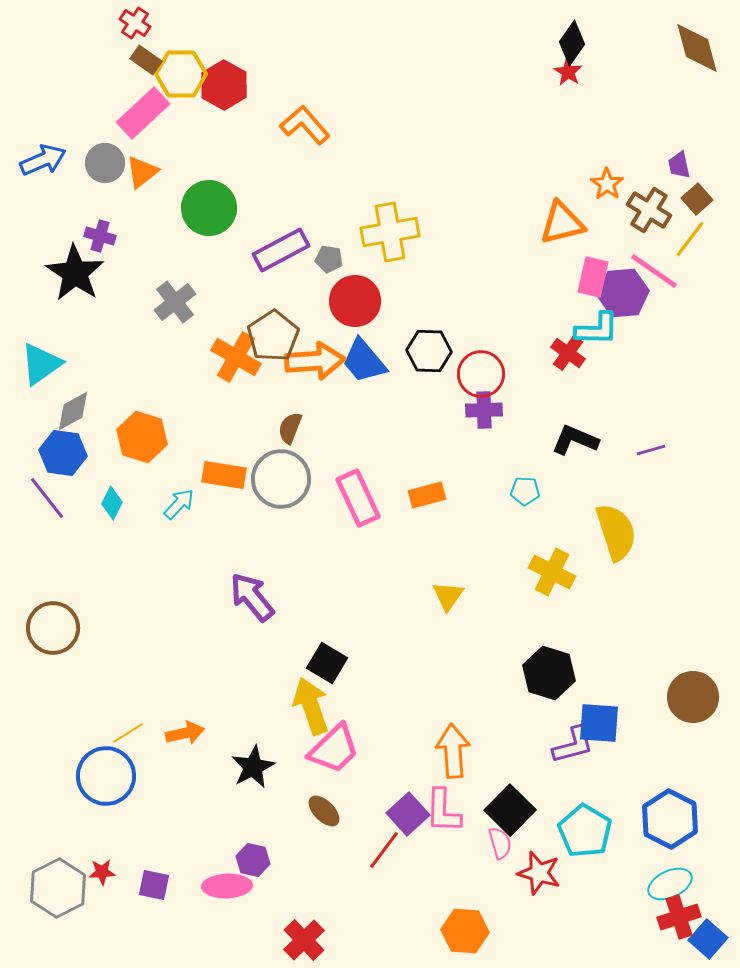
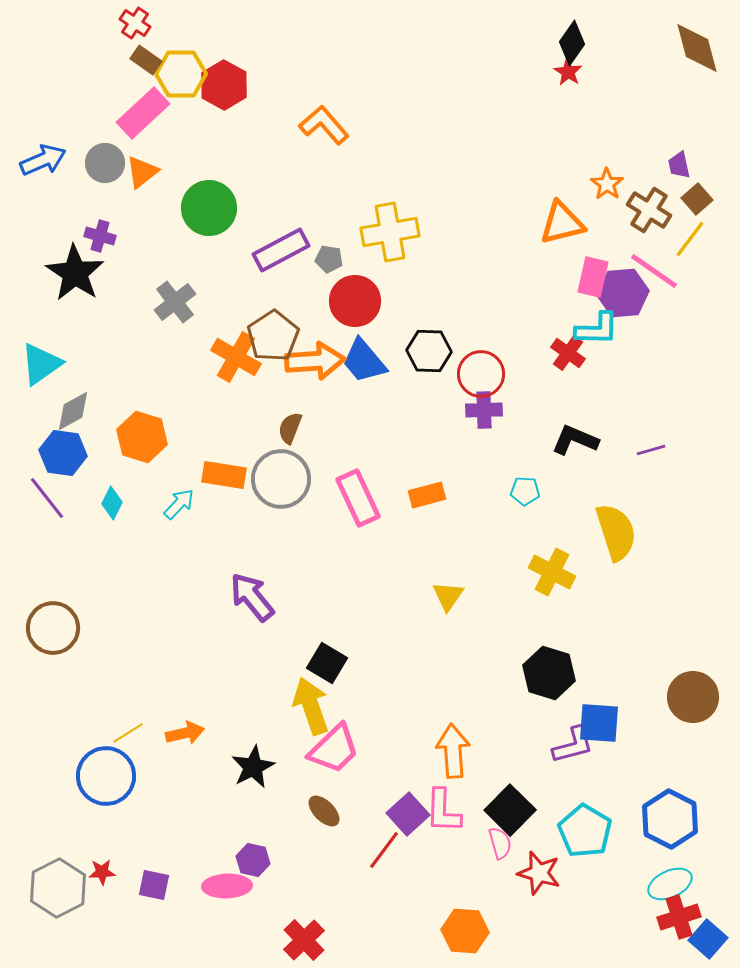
orange L-shape at (305, 125): moved 19 px right
